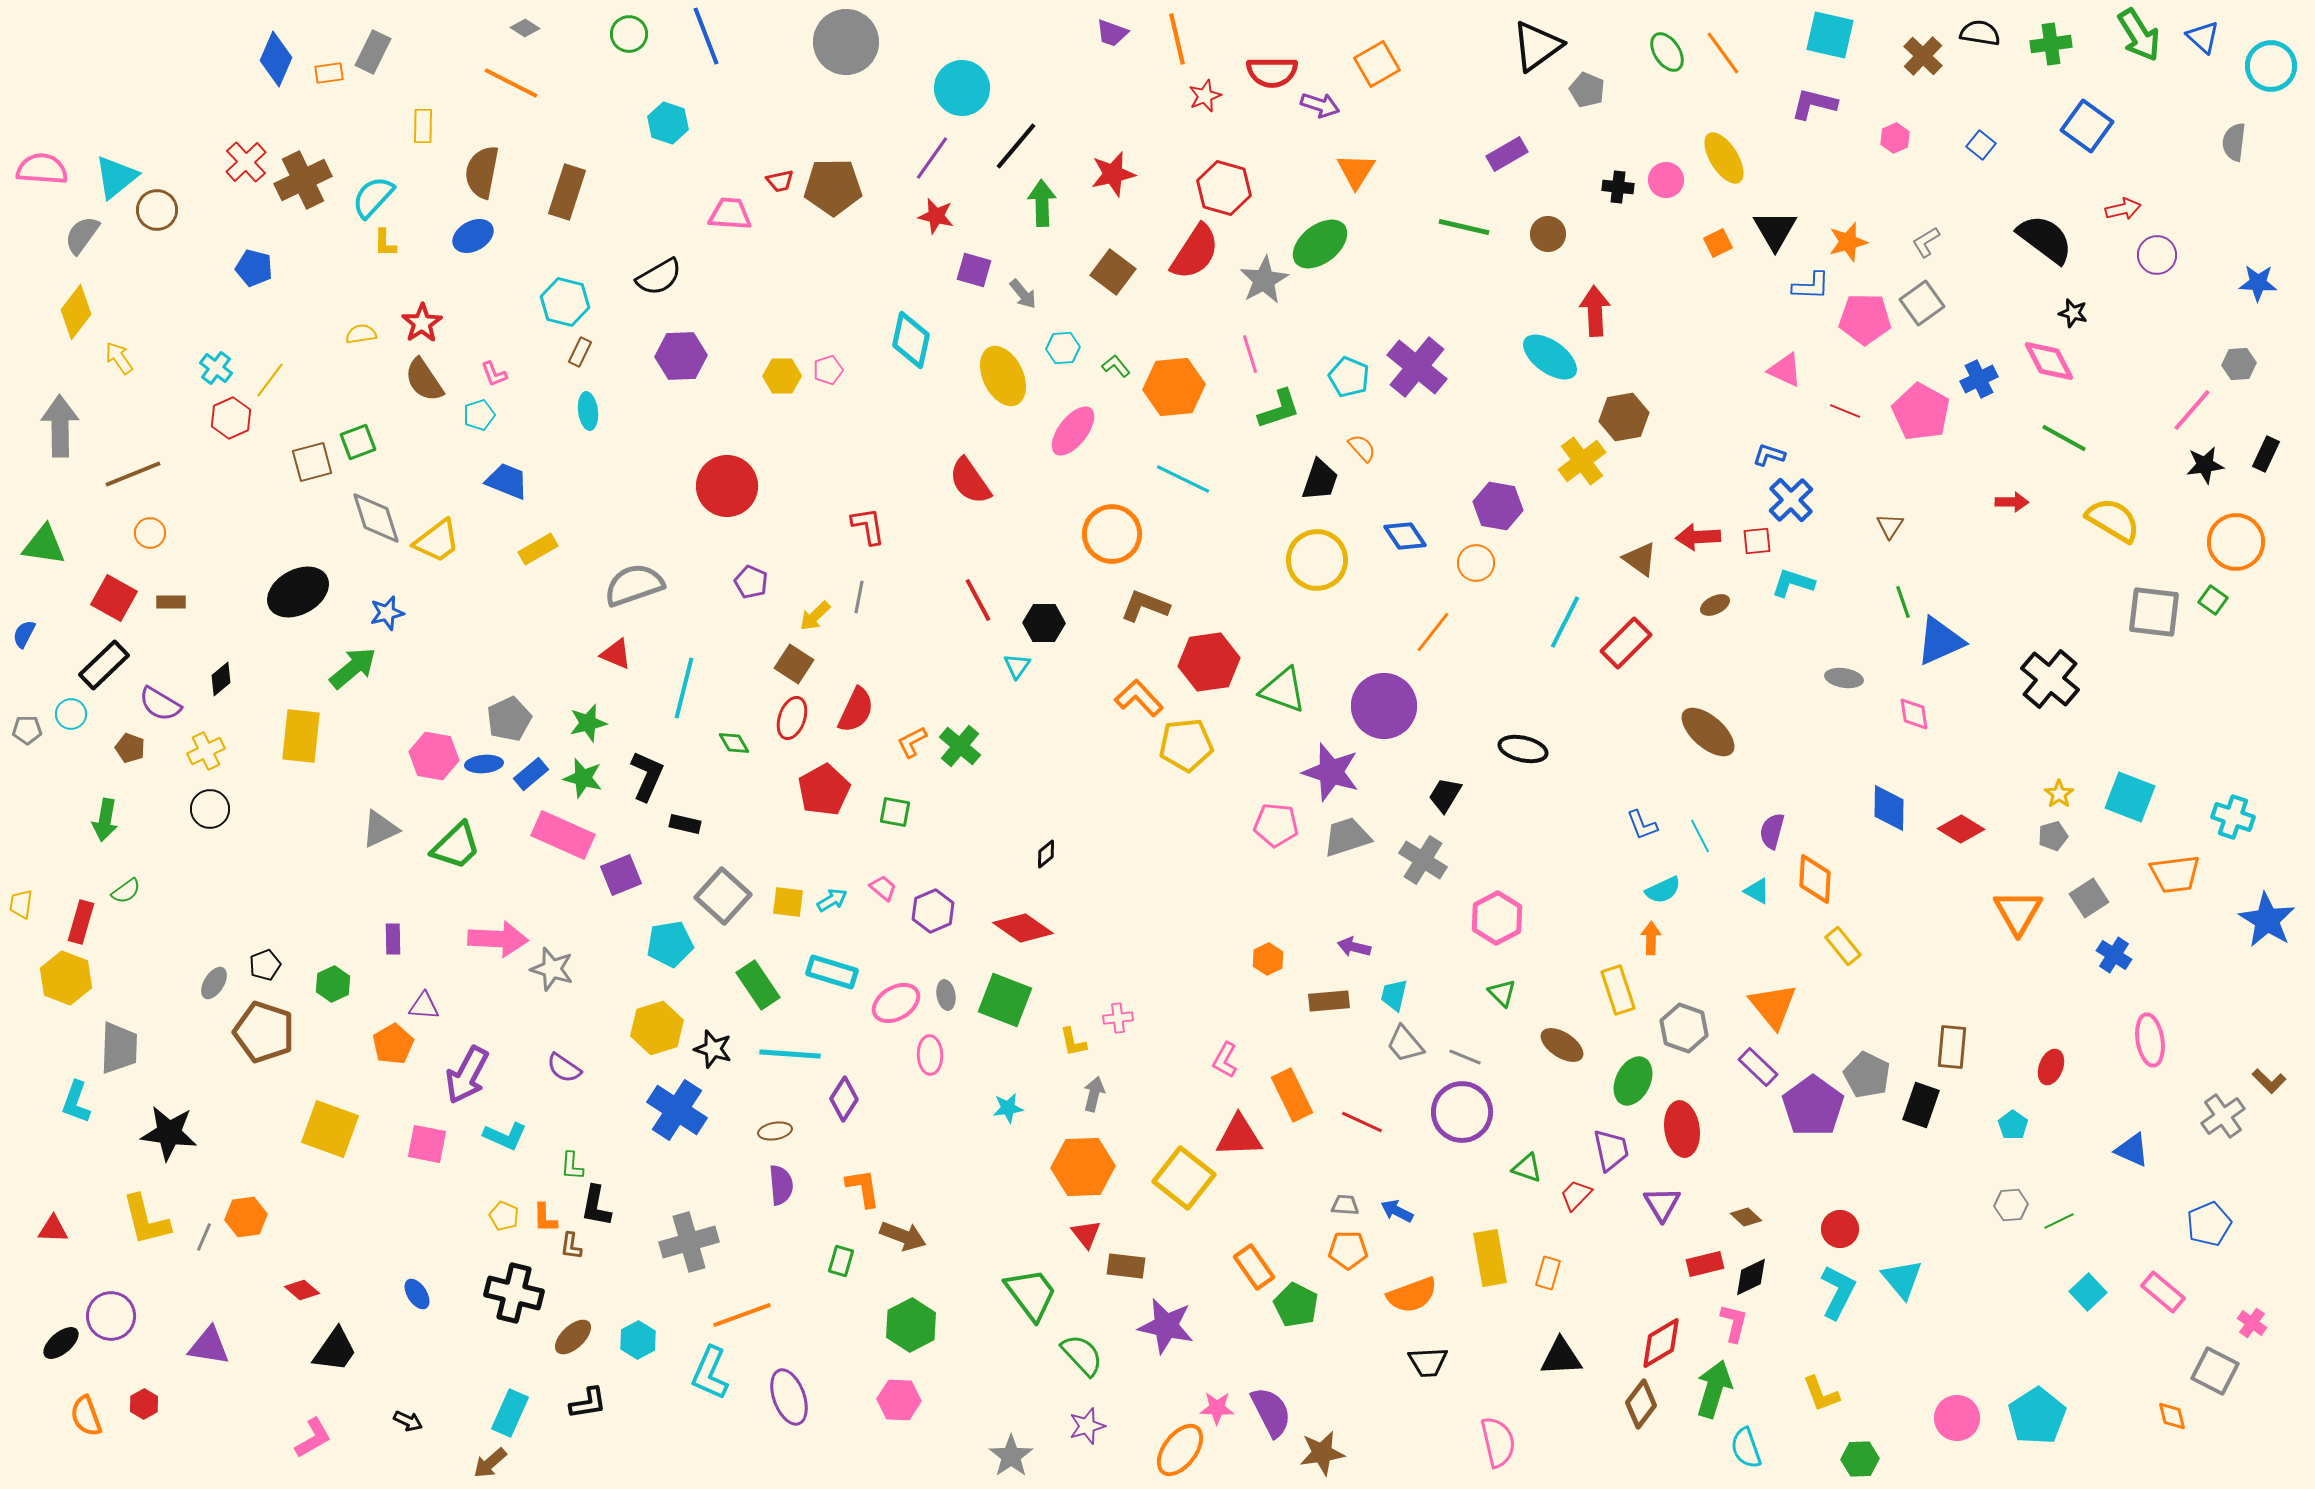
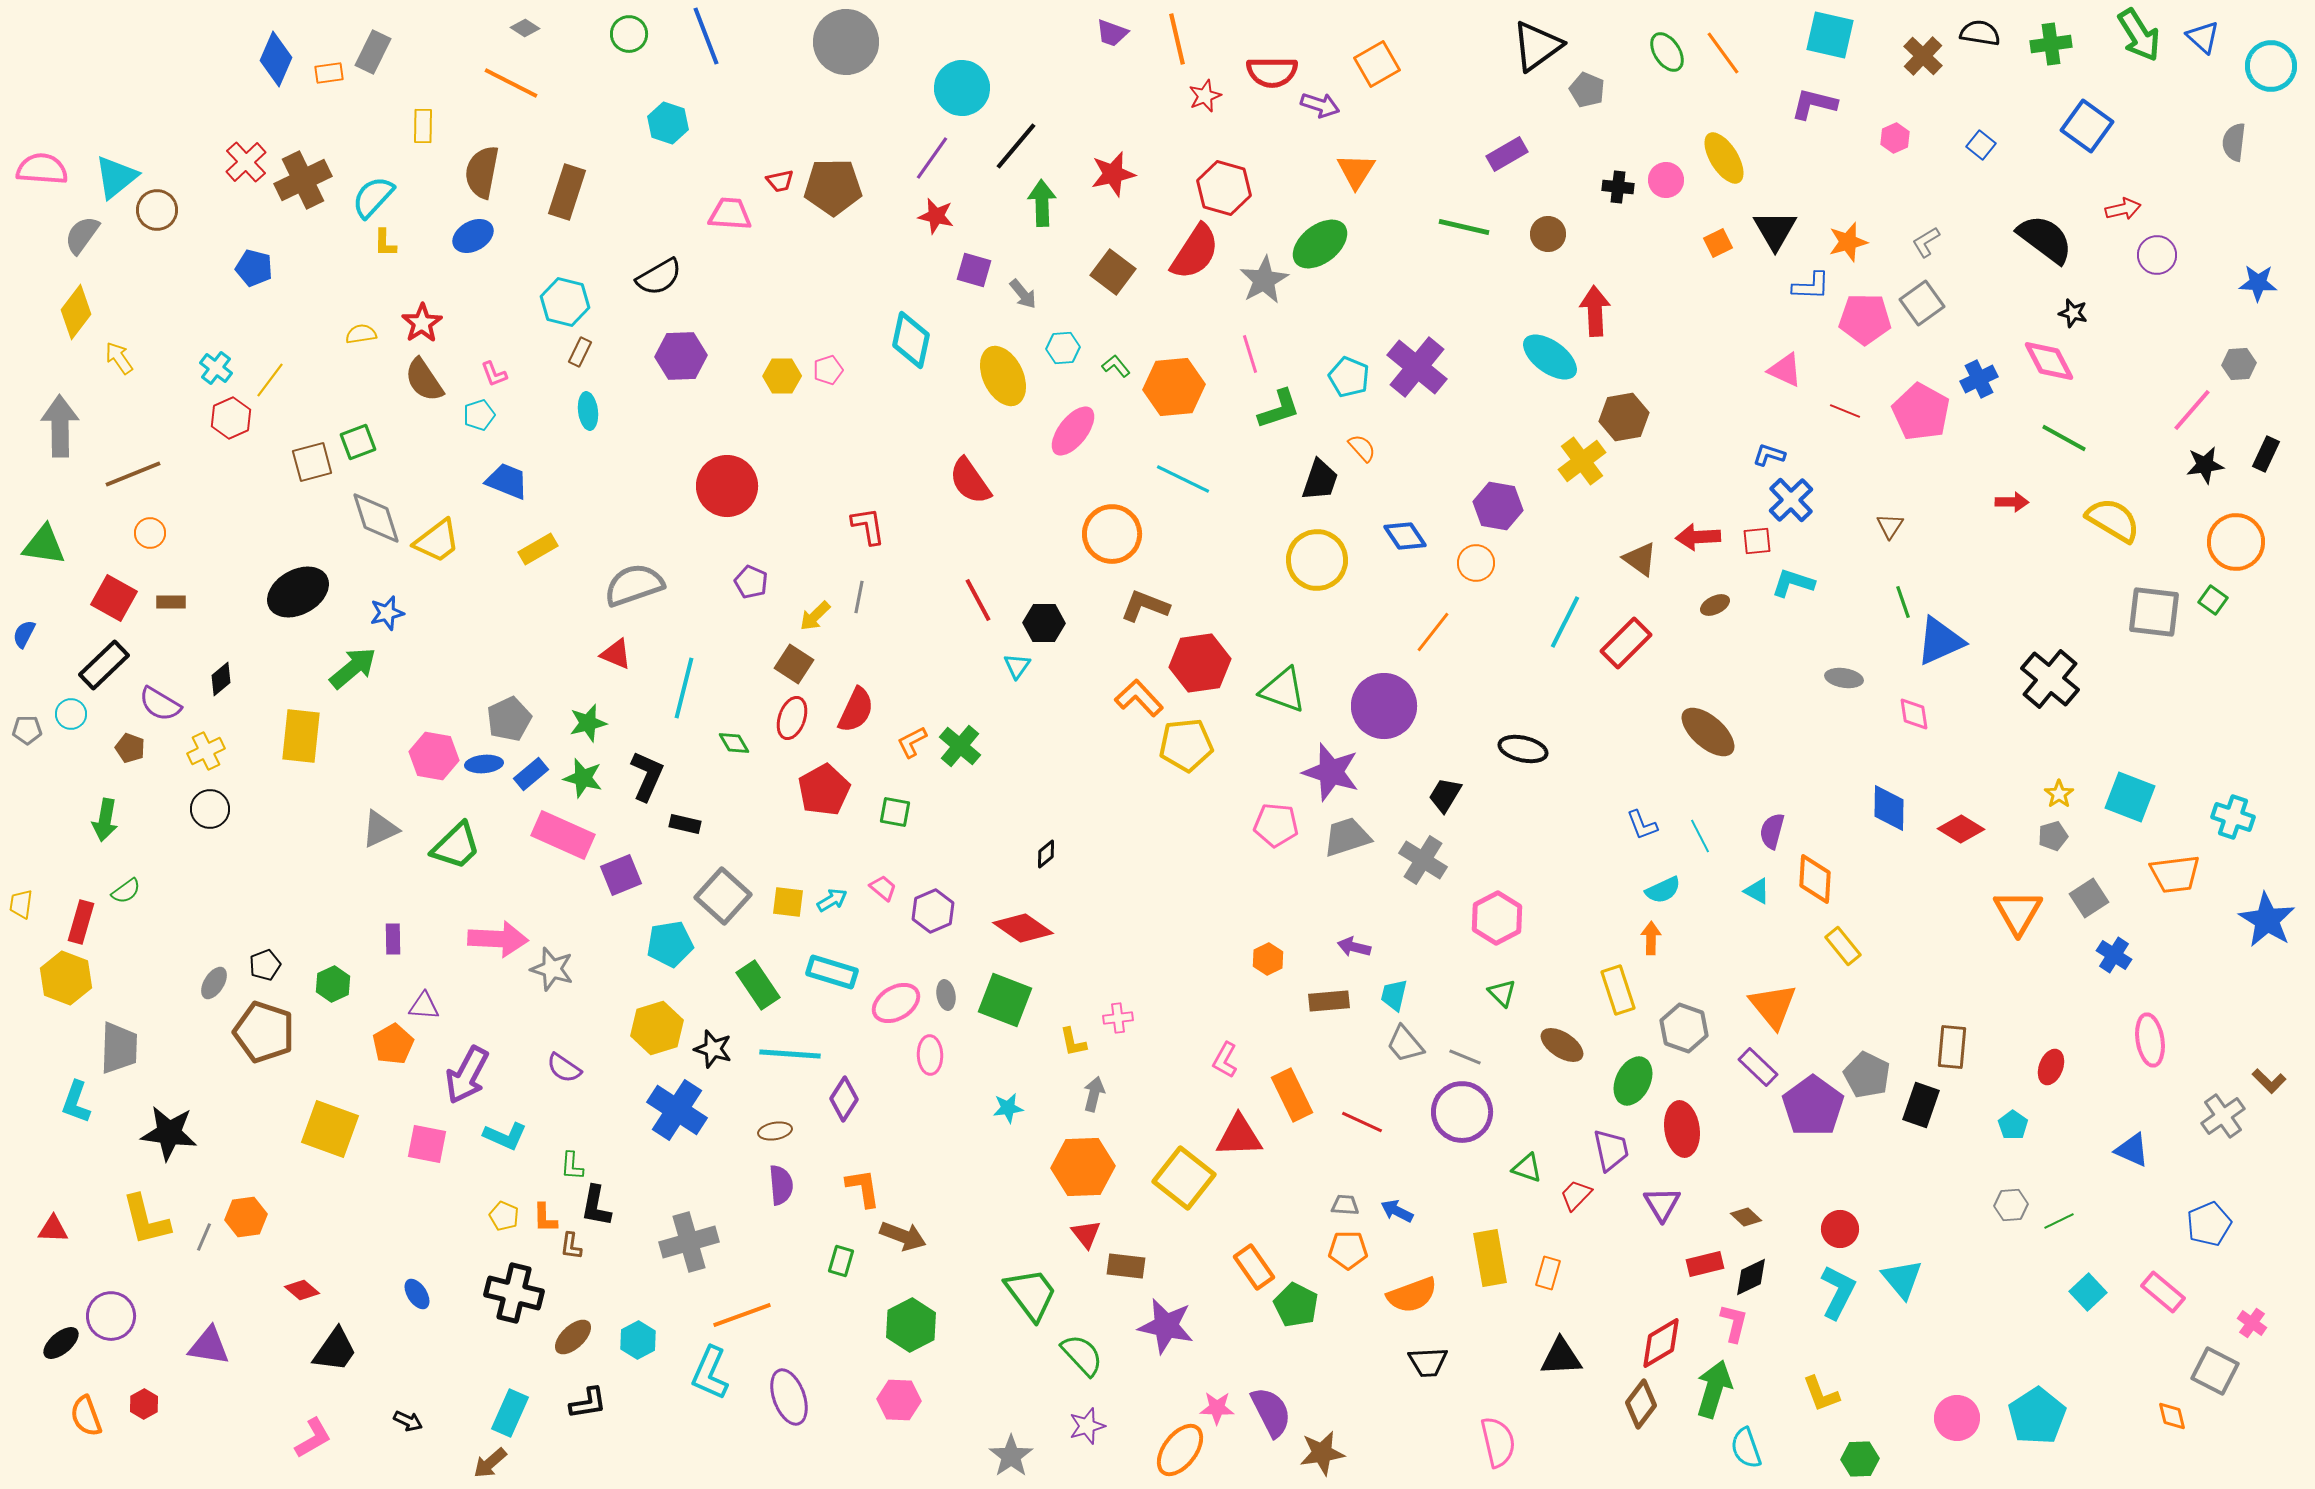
red hexagon at (1209, 662): moved 9 px left, 1 px down
